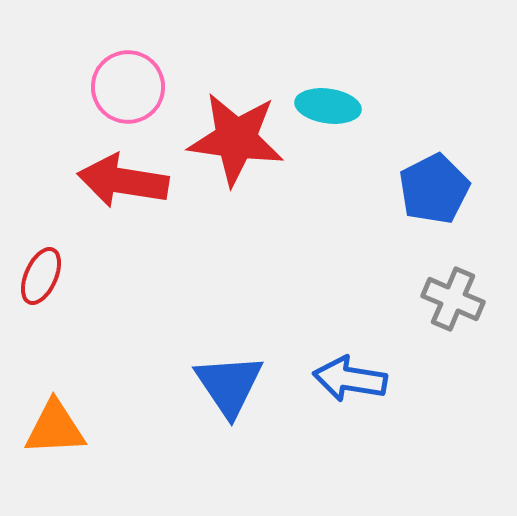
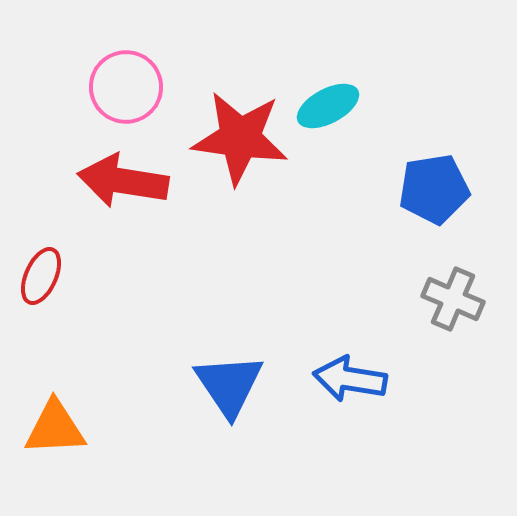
pink circle: moved 2 px left
cyan ellipse: rotated 36 degrees counterclockwise
red star: moved 4 px right, 1 px up
blue pentagon: rotated 18 degrees clockwise
